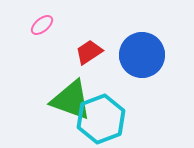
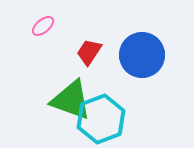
pink ellipse: moved 1 px right, 1 px down
red trapezoid: rotated 24 degrees counterclockwise
